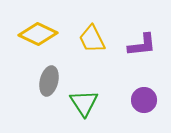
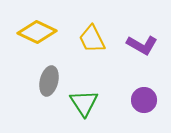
yellow diamond: moved 1 px left, 2 px up
purple L-shape: rotated 36 degrees clockwise
